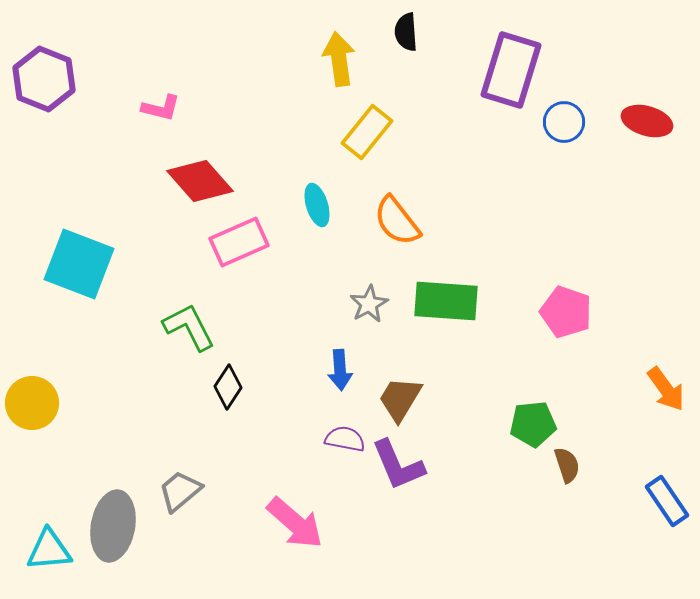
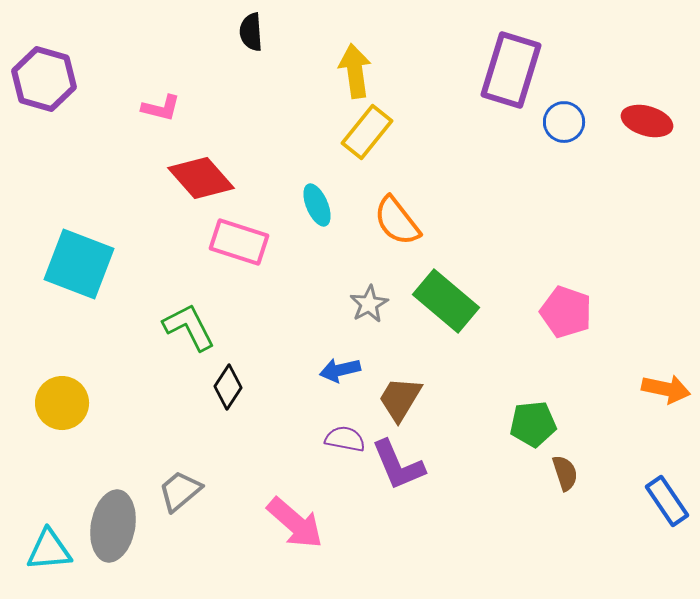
black semicircle: moved 155 px left
yellow arrow: moved 16 px right, 12 px down
purple hexagon: rotated 6 degrees counterclockwise
red diamond: moved 1 px right, 3 px up
cyan ellipse: rotated 6 degrees counterclockwise
pink rectangle: rotated 42 degrees clockwise
green rectangle: rotated 36 degrees clockwise
blue arrow: rotated 81 degrees clockwise
orange arrow: rotated 42 degrees counterclockwise
yellow circle: moved 30 px right
brown semicircle: moved 2 px left, 8 px down
